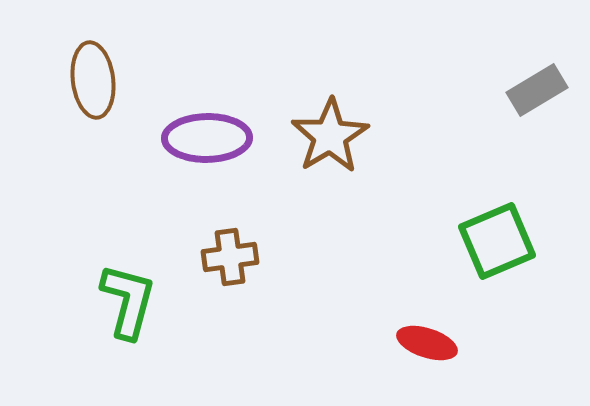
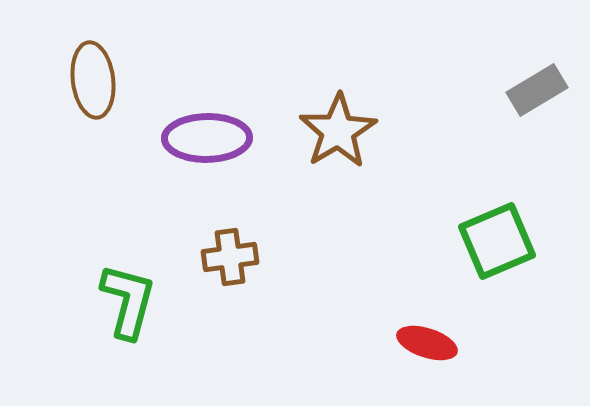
brown star: moved 8 px right, 5 px up
